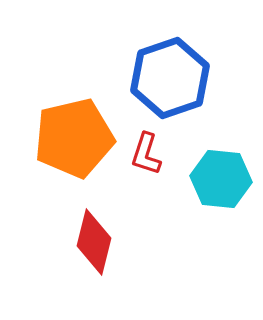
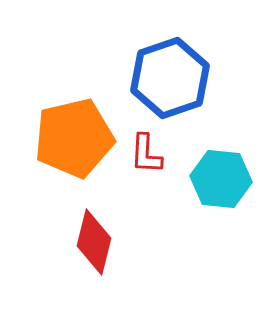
red L-shape: rotated 15 degrees counterclockwise
